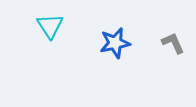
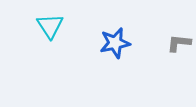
gray L-shape: moved 6 px right; rotated 60 degrees counterclockwise
